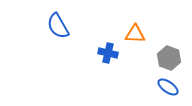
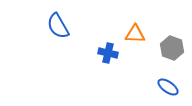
gray hexagon: moved 3 px right, 10 px up
